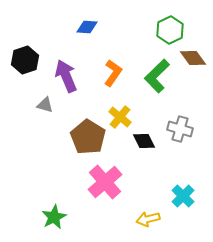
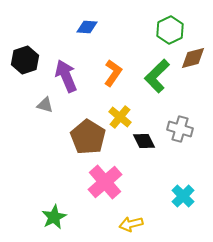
brown diamond: rotated 68 degrees counterclockwise
yellow arrow: moved 17 px left, 5 px down
